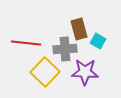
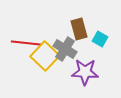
cyan square: moved 2 px right, 2 px up
gray cross: rotated 35 degrees clockwise
yellow square: moved 16 px up
